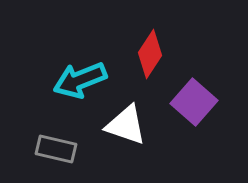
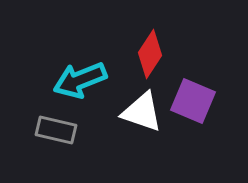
purple square: moved 1 px left, 1 px up; rotated 18 degrees counterclockwise
white triangle: moved 16 px right, 13 px up
gray rectangle: moved 19 px up
